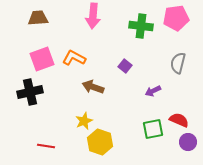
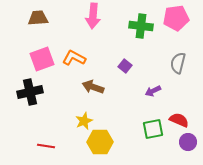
yellow hexagon: rotated 20 degrees counterclockwise
